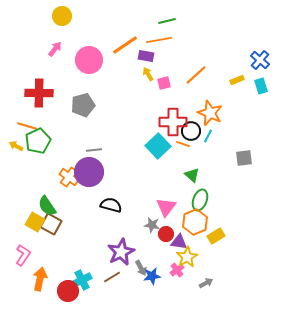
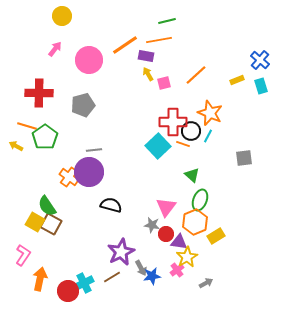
green pentagon at (38, 141): moved 7 px right, 4 px up; rotated 10 degrees counterclockwise
cyan cross at (82, 280): moved 2 px right, 3 px down
